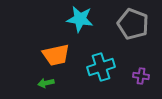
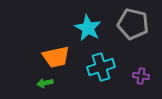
cyan star: moved 8 px right, 9 px down; rotated 20 degrees clockwise
gray pentagon: rotated 8 degrees counterclockwise
orange trapezoid: moved 2 px down
green arrow: moved 1 px left
